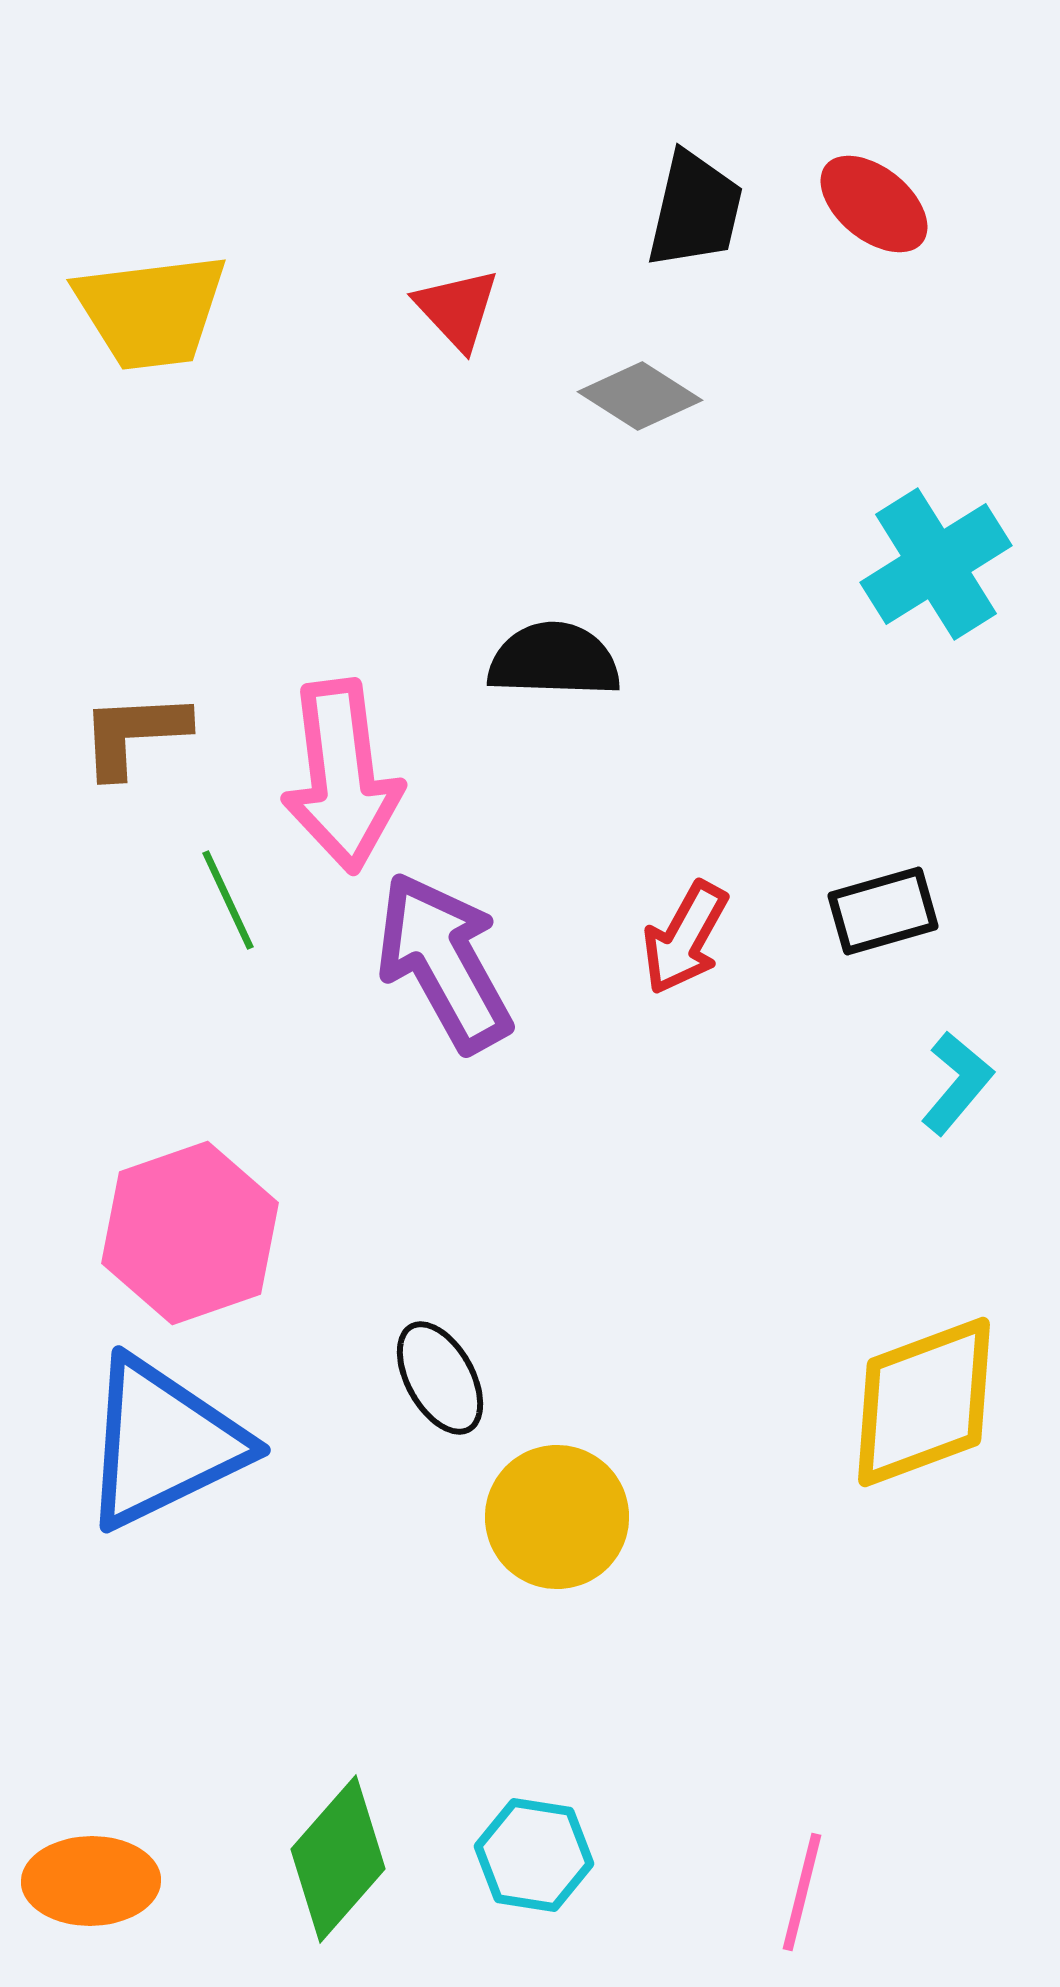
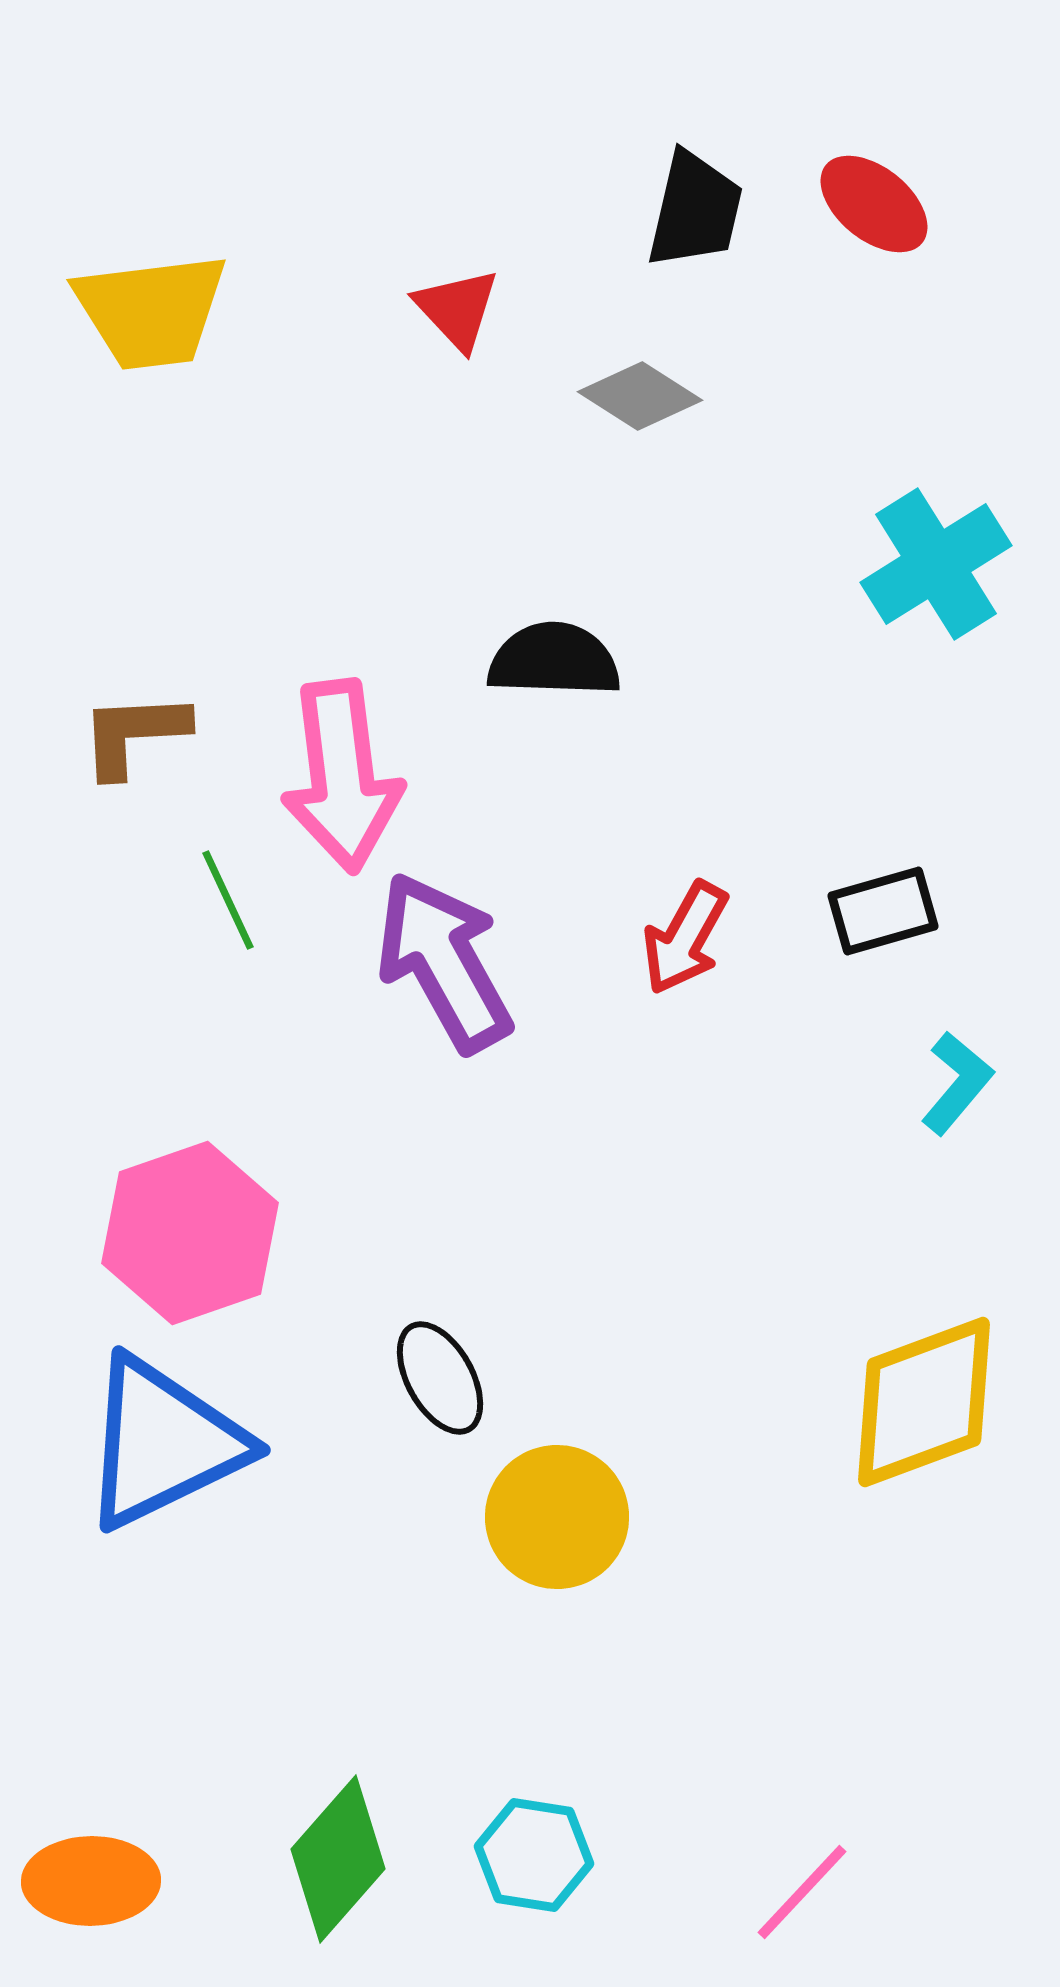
pink line: rotated 29 degrees clockwise
